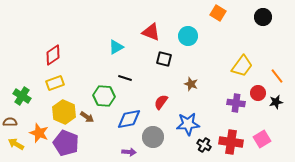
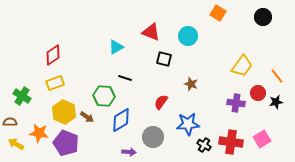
blue diamond: moved 8 px left, 1 px down; rotated 20 degrees counterclockwise
orange star: rotated 12 degrees counterclockwise
